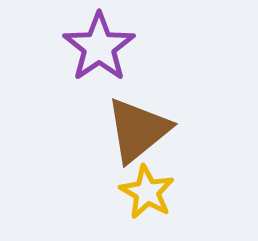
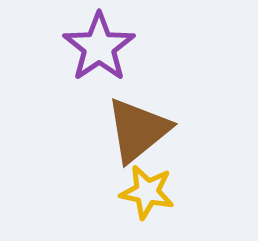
yellow star: rotated 18 degrees counterclockwise
